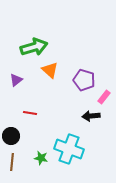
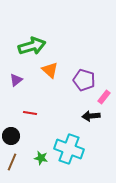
green arrow: moved 2 px left, 1 px up
brown line: rotated 18 degrees clockwise
